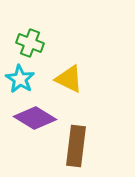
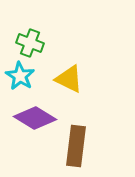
cyan star: moved 3 px up
